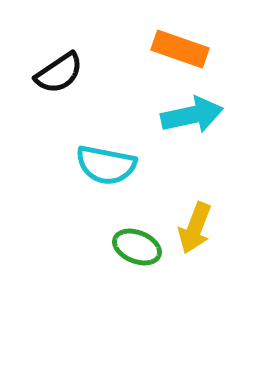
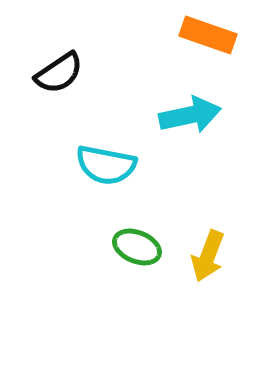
orange rectangle: moved 28 px right, 14 px up
cyan arrow: moved 2 px left
yellow arrow: moved 13 px right, 28 px down
